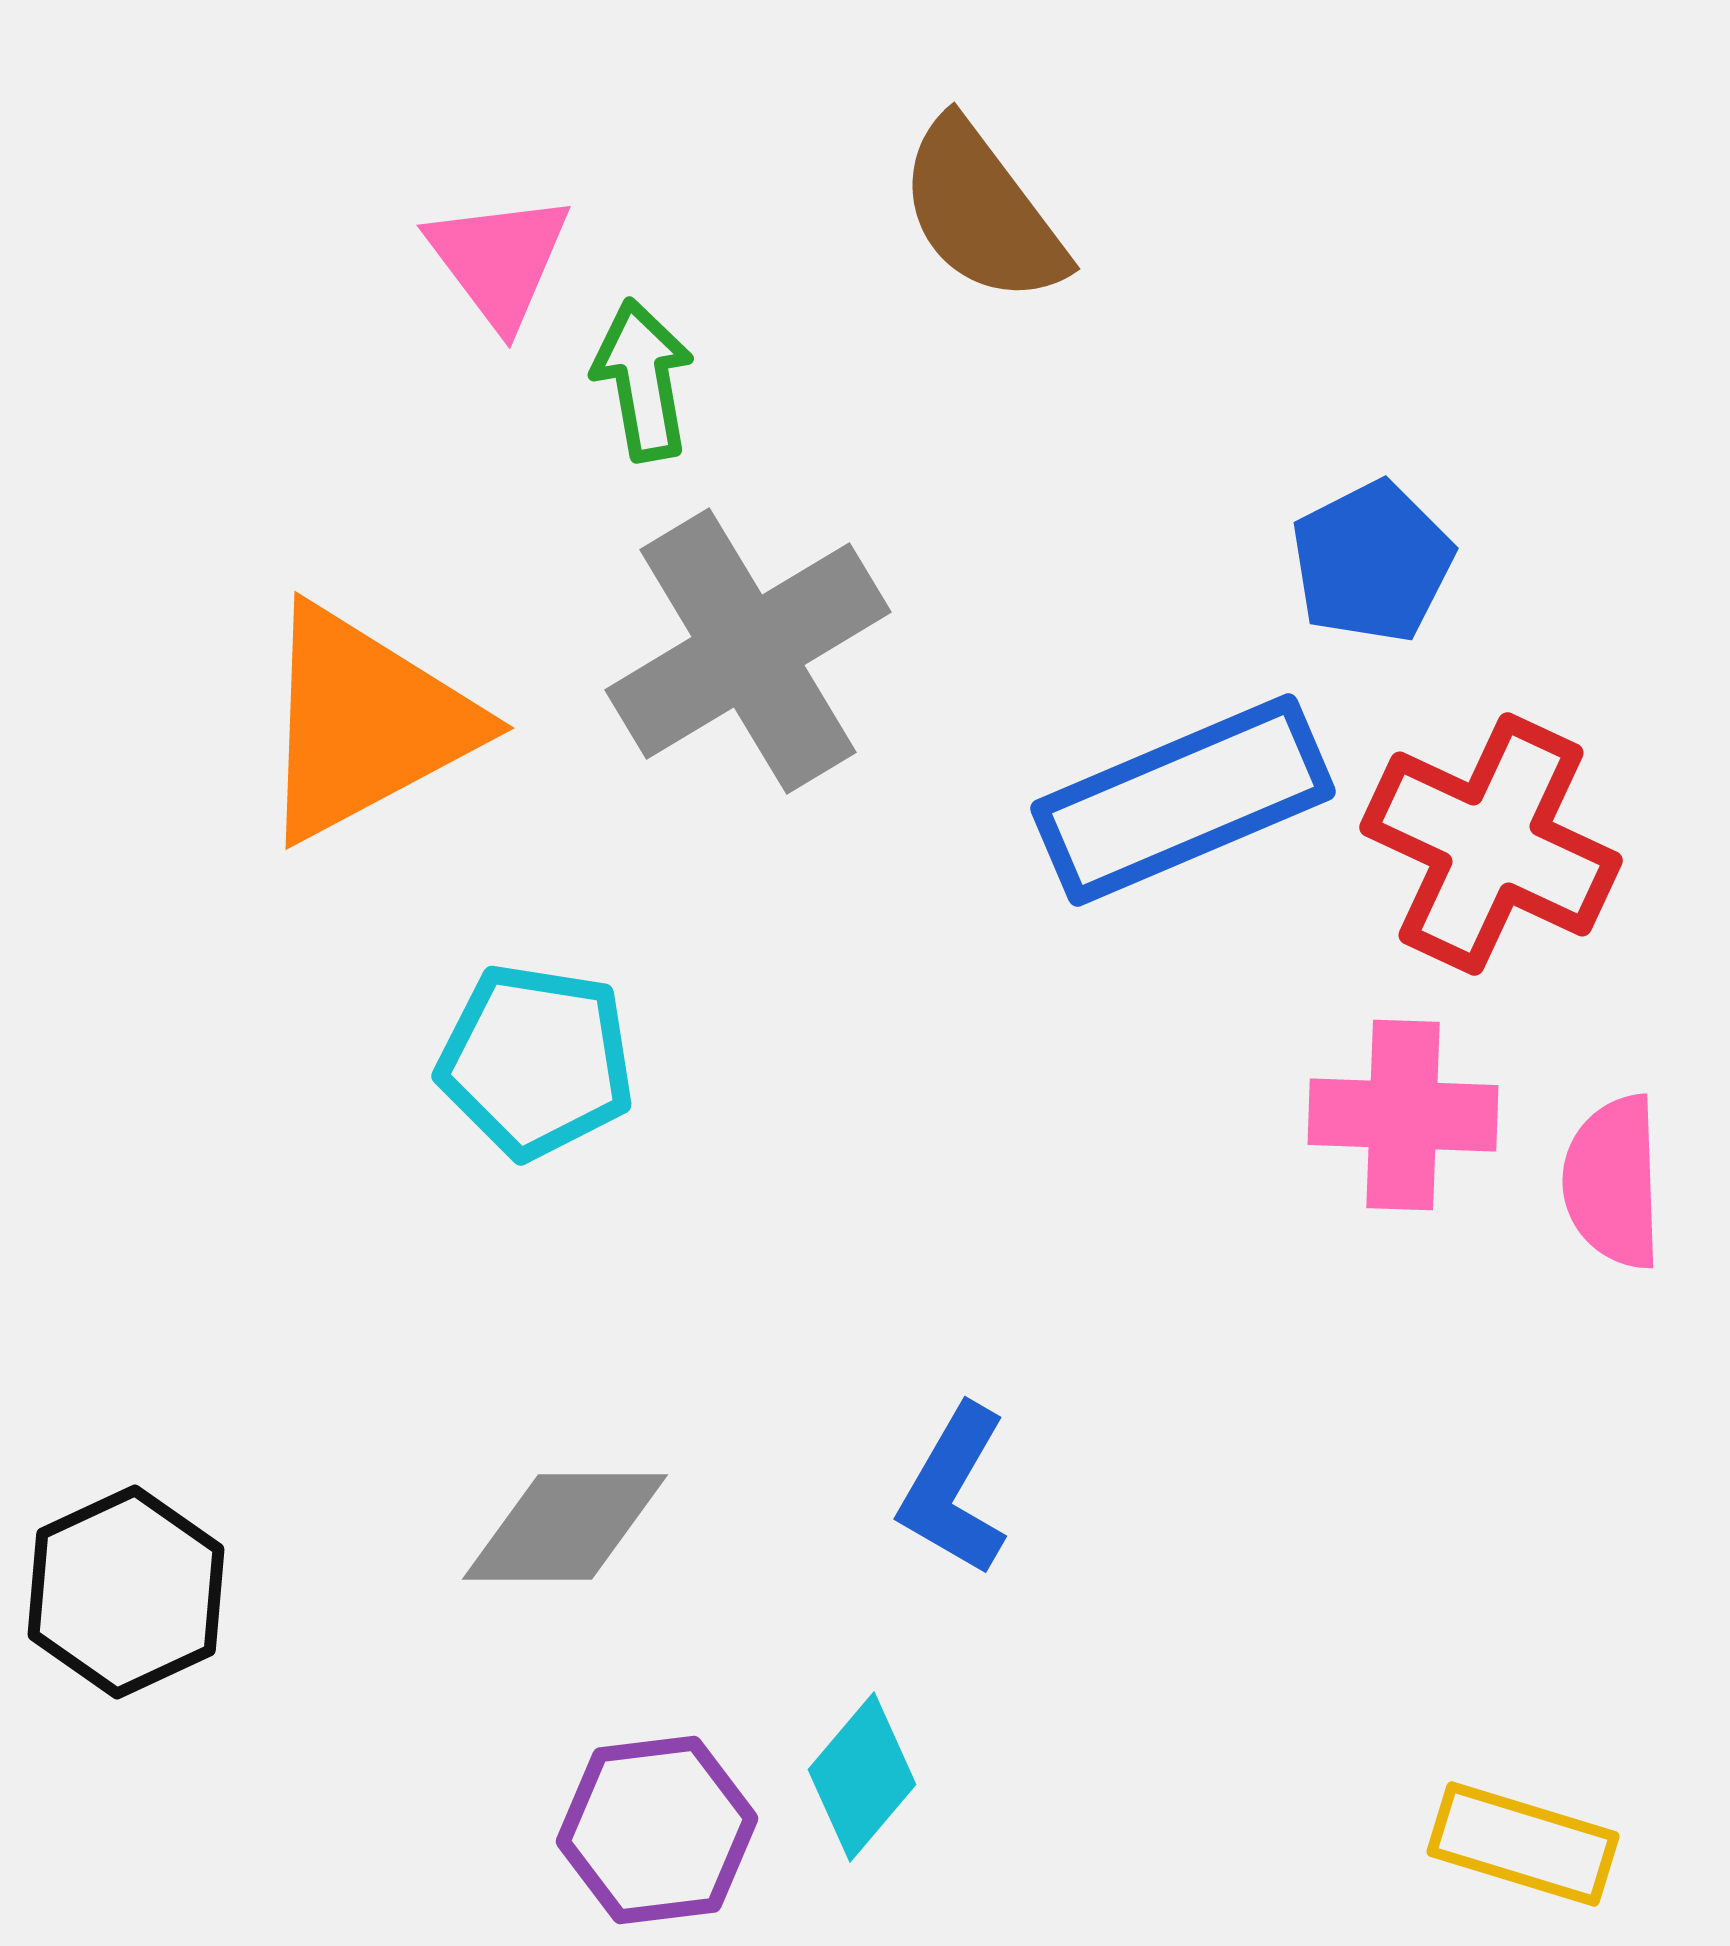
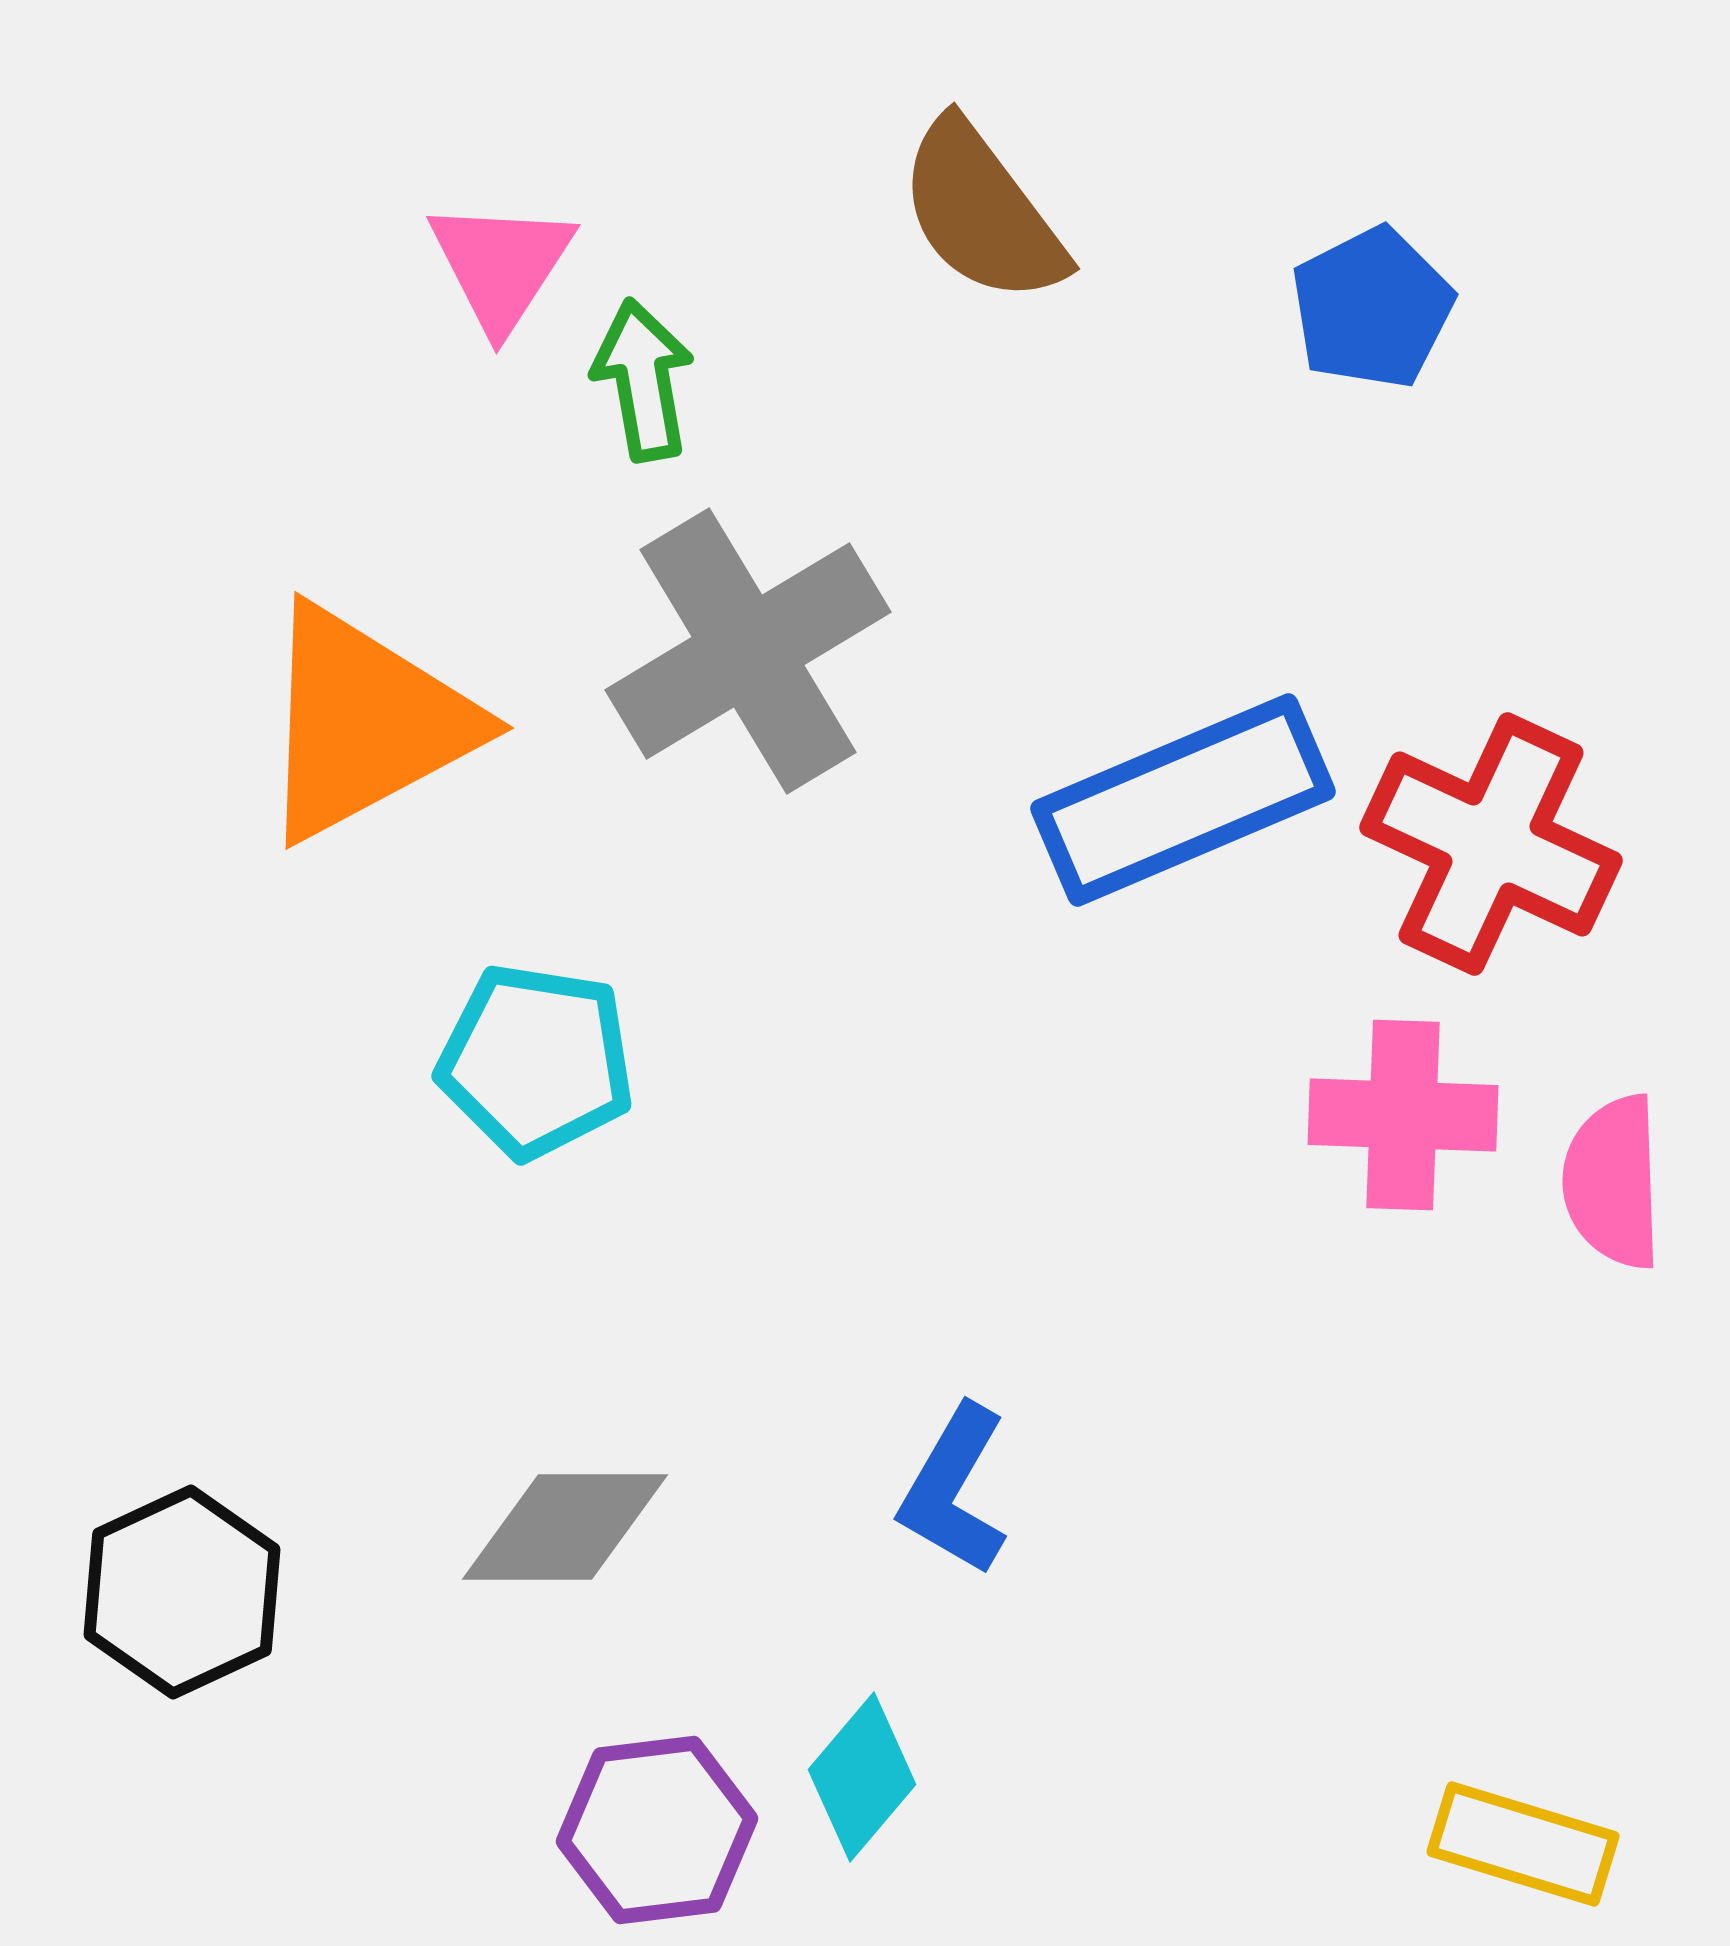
pink triangle: moved 2 px right, 5 px down; rotated 10 degrees clockwise
blue pentagon: moved 254 px up
black hexagon: moved 56 px right
